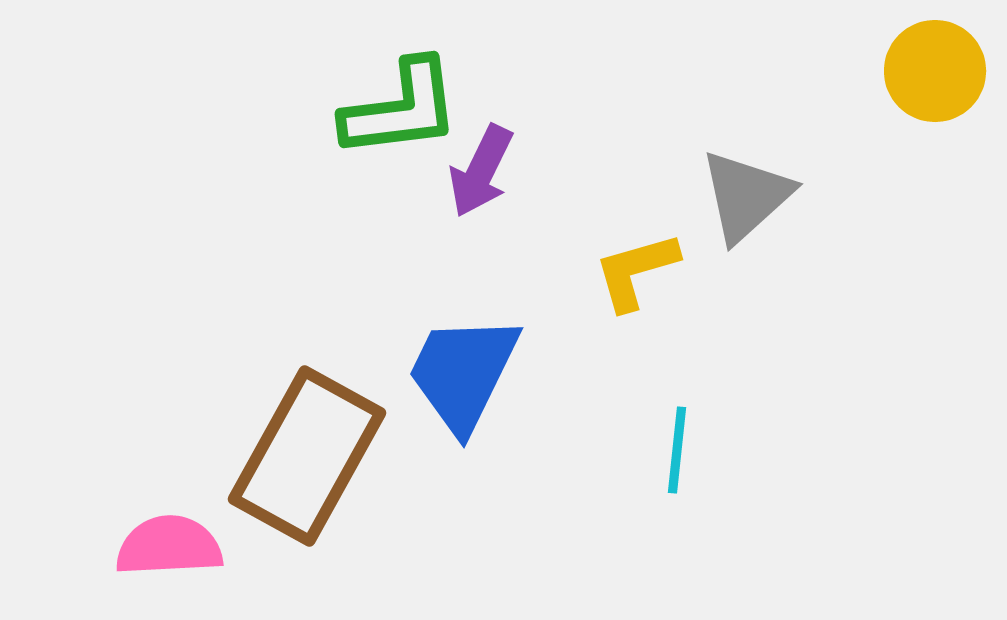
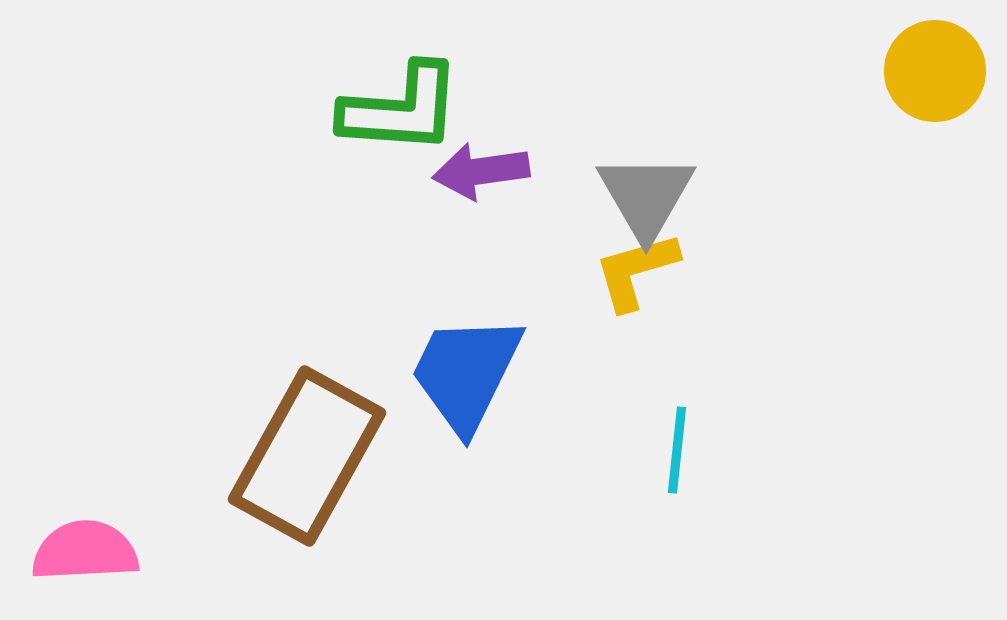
green L-shape: rotated 11 degrees clockwise
purple arrow: rotated 56 degrees clockwise
gray triangle: moved 100 px left; rotated 18 degrees counterclockwise
blue trapezoid: moved 3 px right
pink semicircle: moved 84 px left, 5 px down
